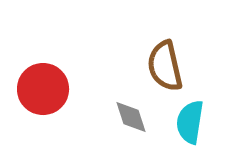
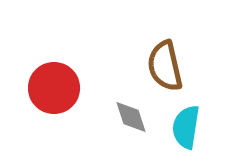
red circle: moved 11 px right, 1 px up
cyan semicircle: moved 4 px left, 5 px down
